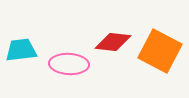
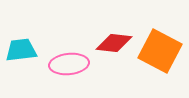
red diamond: moved 1 px right, 1 px down
pink ellipse: rotated 9 degrees counterclockwise
